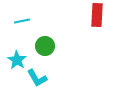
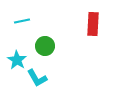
red rectangle: moved 4 px left, 9 px down
